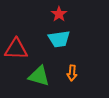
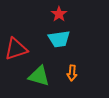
red triangle: rotated 20 degrees counterclockwise
